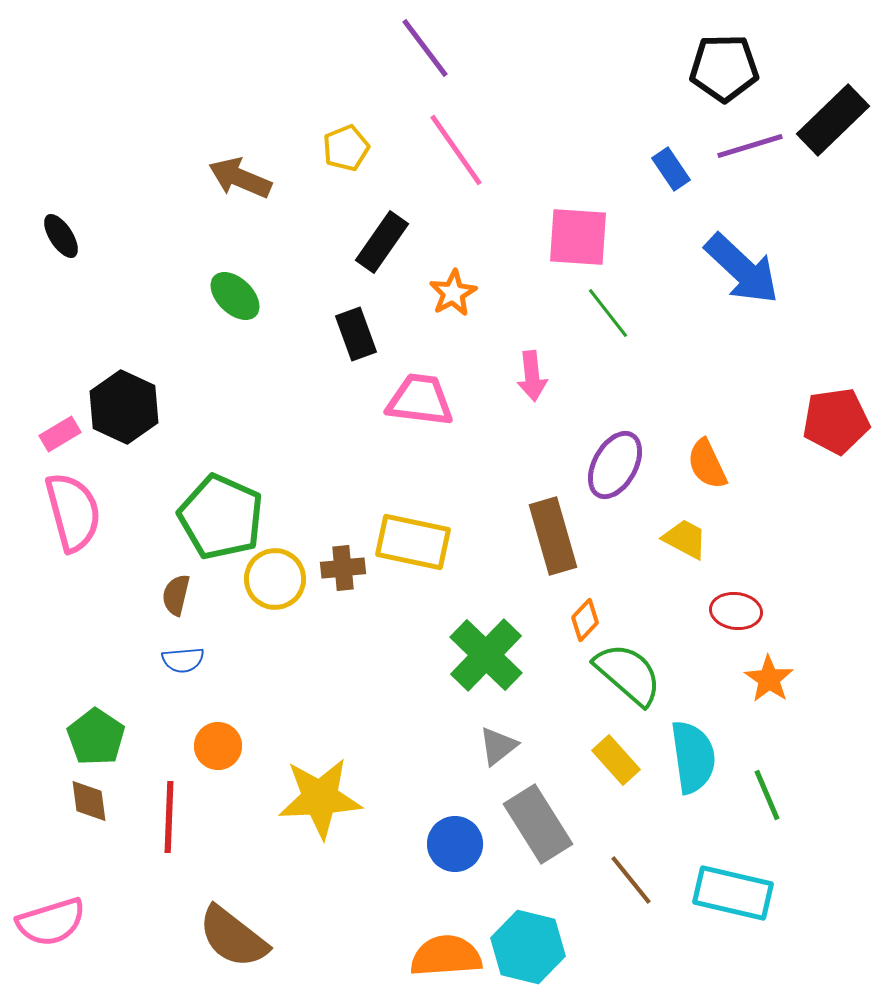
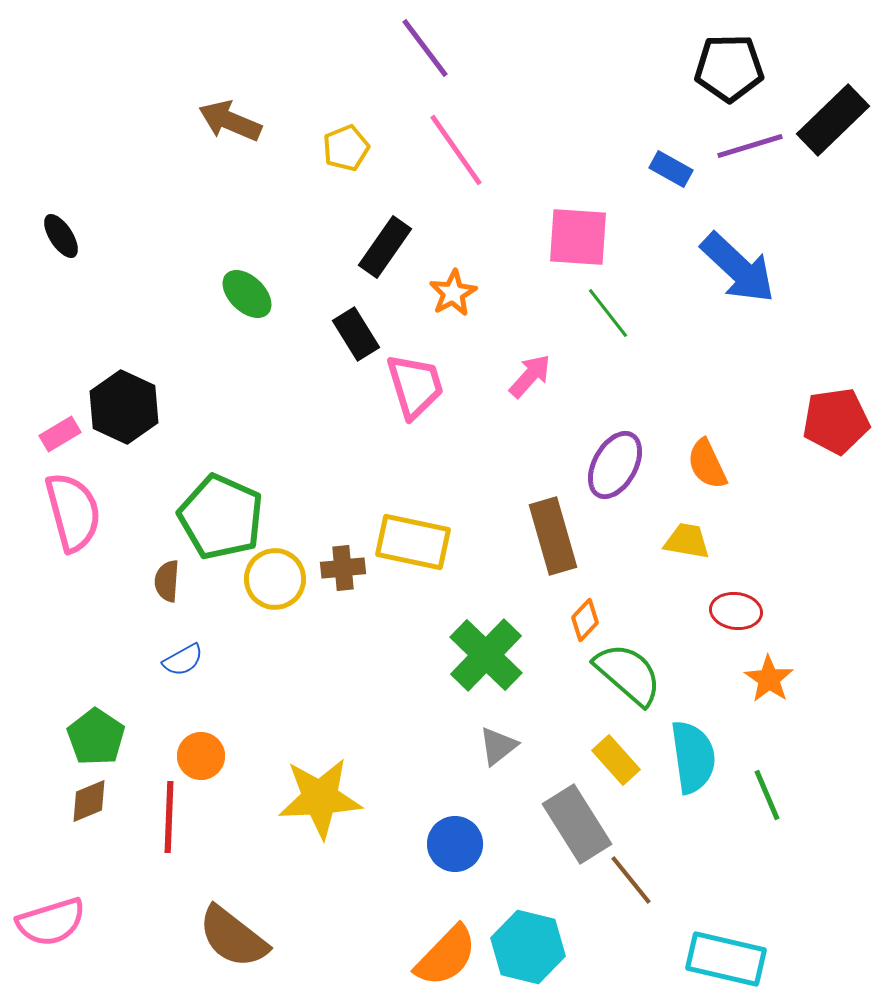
black pentagon at (724, 68): moved 5 px right
blue rectangle at (671, 169): rotated 27 degrees counterclockwise
brown arrow at (240, 178): moved 10 px left, 57 px up
black rectangle at (382, 242): moved 3 px right, 5 px down
blue arrow at (742, 269): moved 4 px left, 1 px up
green ellipse at (235, 296): moved 12 px right, 2 px up
black rectangle at (356, 334): rotated 12 degrees counterclockwise
pink arrow at (532, 376): moved 2 px left; rotated 132 degrees counterclockwise
pink trapezoid at (420, 400): moved 5 px left, 14 px up; rotated 66 degrees clockwise
yellow trapezoid at (685, 539): moved 2 px right, 2 px down; rotated 18 degrees counterclockwise
brown semicircle at (176, 595): moved 9 px left, 14 px up; rotated 9 degrees counterclockwise
blue semicircle at (183, 660): rotated 24 degrees counterclockwise
orange circle at (218, 746): moved 17 px left, 10 px down
brown diamond at (89, 801): rotated 75 degrees clockwise
gray rectangle at (538, 824): moved 39 px right
cyan rectangle at (733, 893): moved 7 px left, 66 px down
orange semicircle at (446, 956): rotated 138 degrees clockwise
